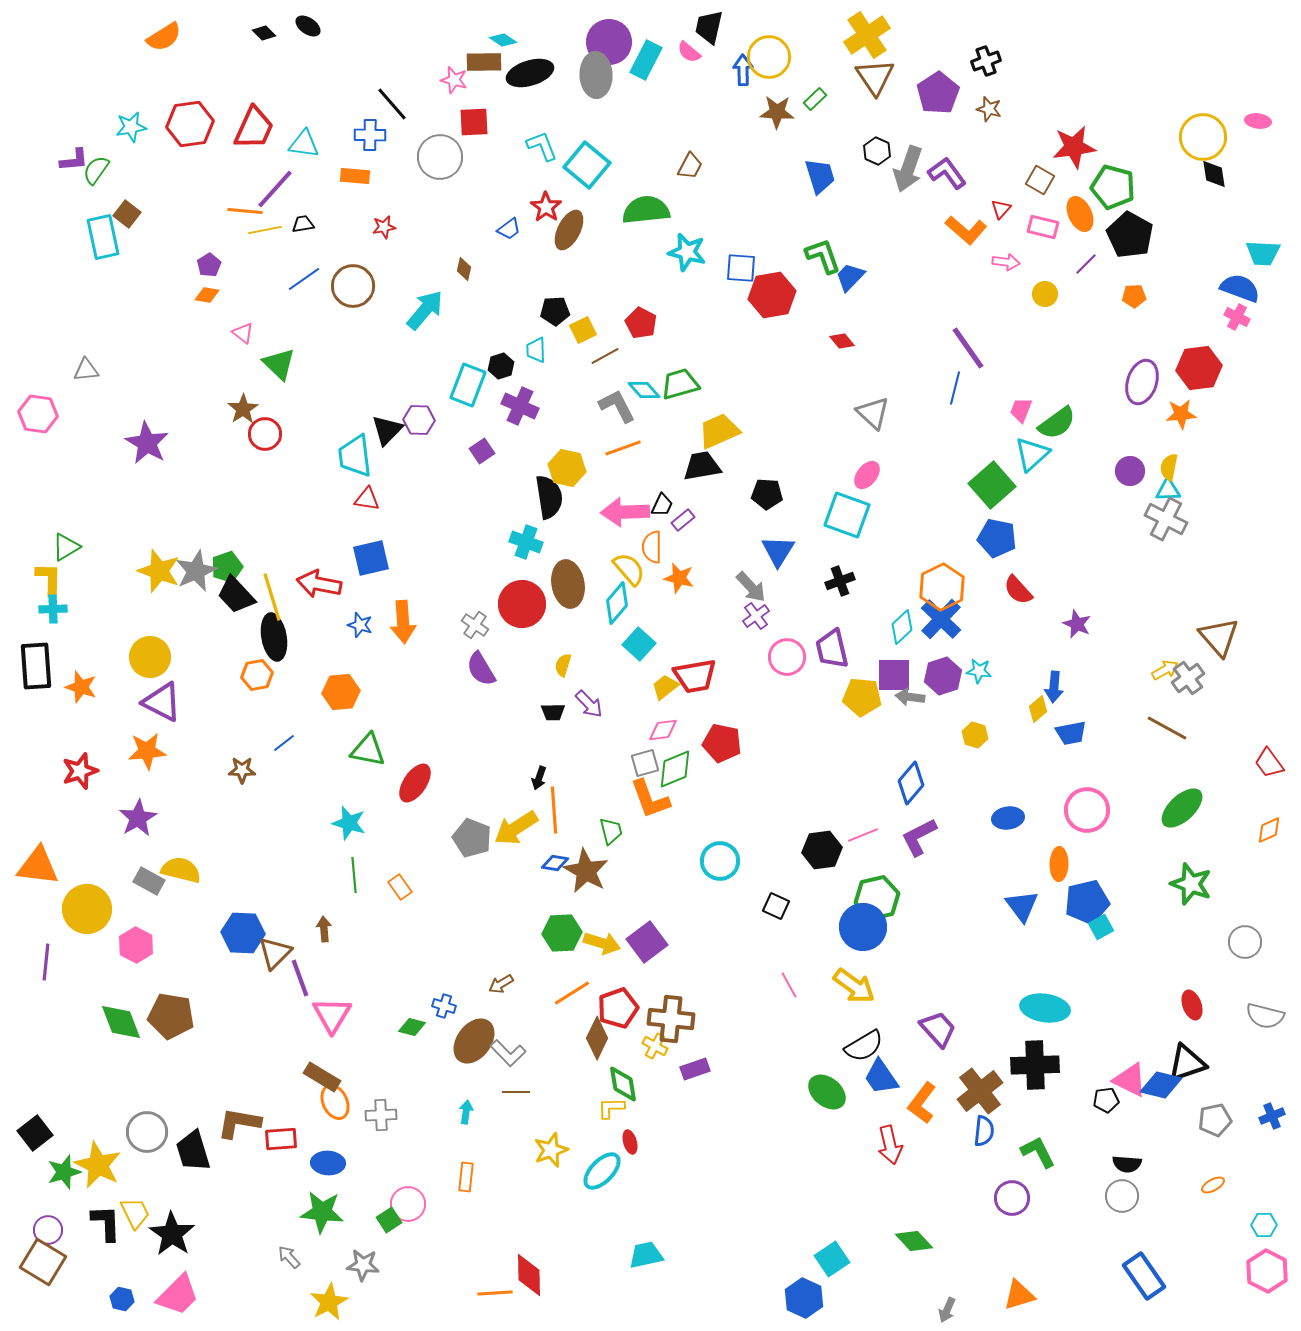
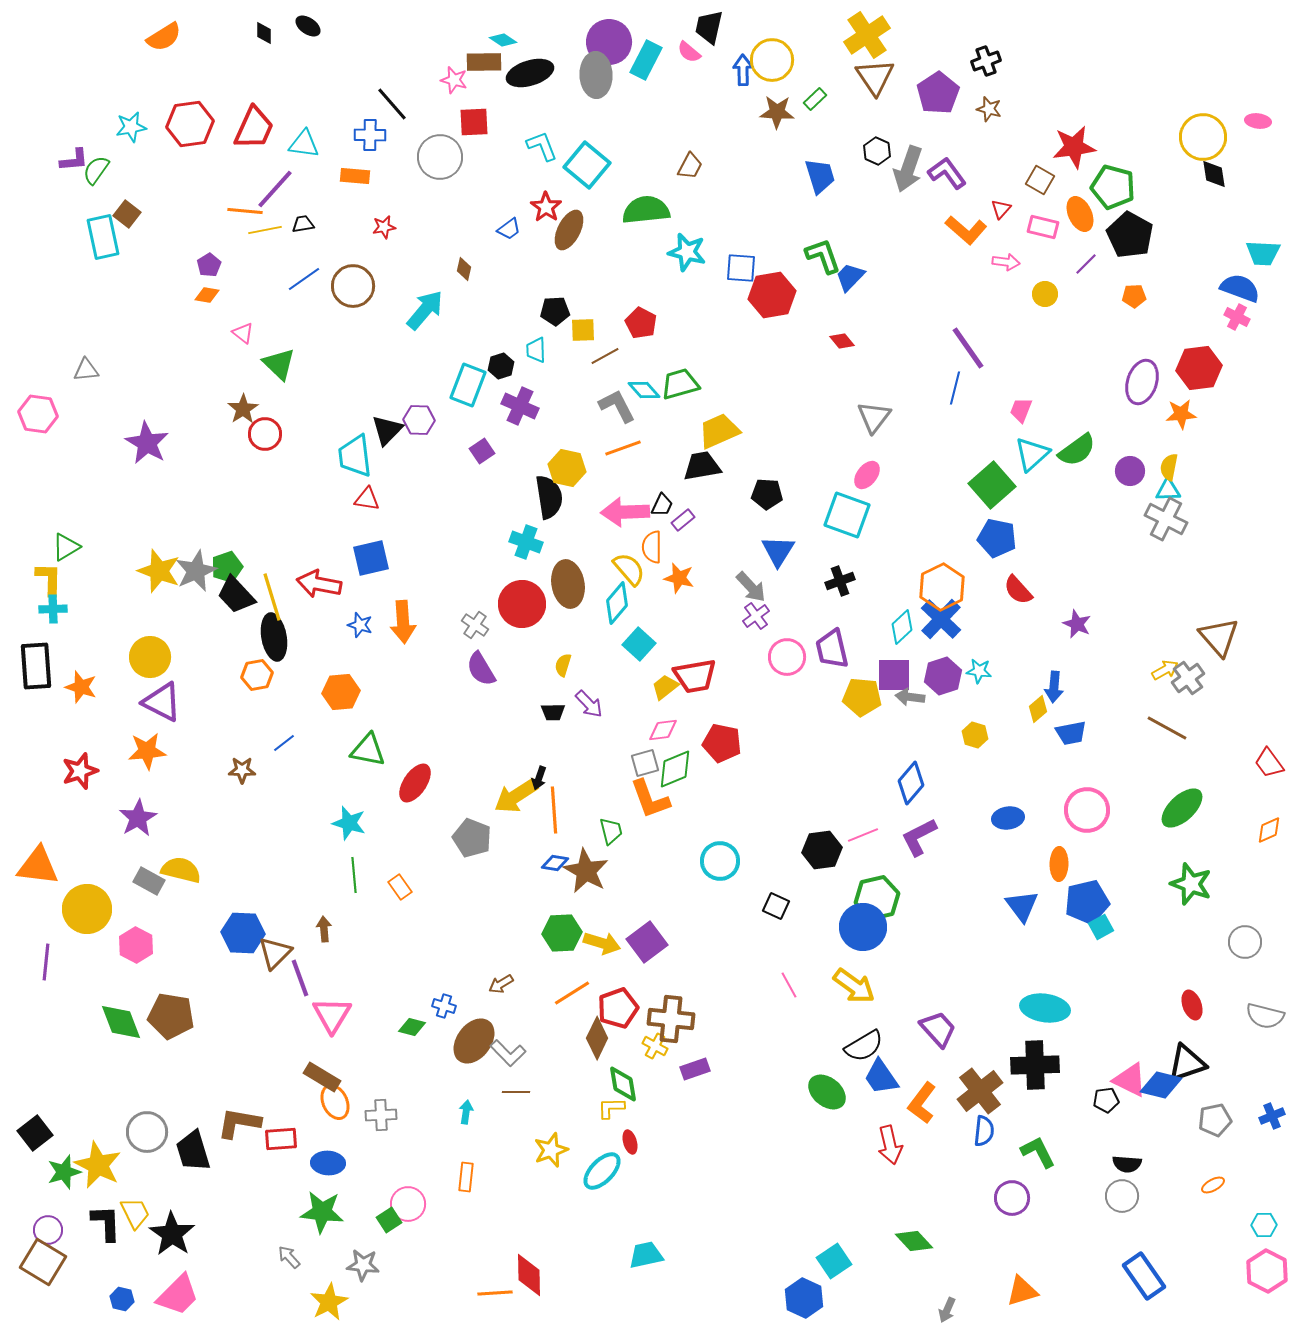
black diamond at (264, 33): rotated 45 degrees clockwise
yellow circle at (769, 57): moved 3 px right, 3 px down
yellow square at (583, 330): rotated 24 degrees clockwise
gray triangle at (873, 413): moved 1 px right, 4 px down; rotated 24 degrees clockwise
green semicircle at (1057, 423): moved 20 px right, 27 px down
yellow arrow at (516, 828): moved 32 px up
cyan square at (832, 1259): moved 2 px right, 2 px down
orange triangle at (1019, 1295): moved 3 px right, 4 px up
